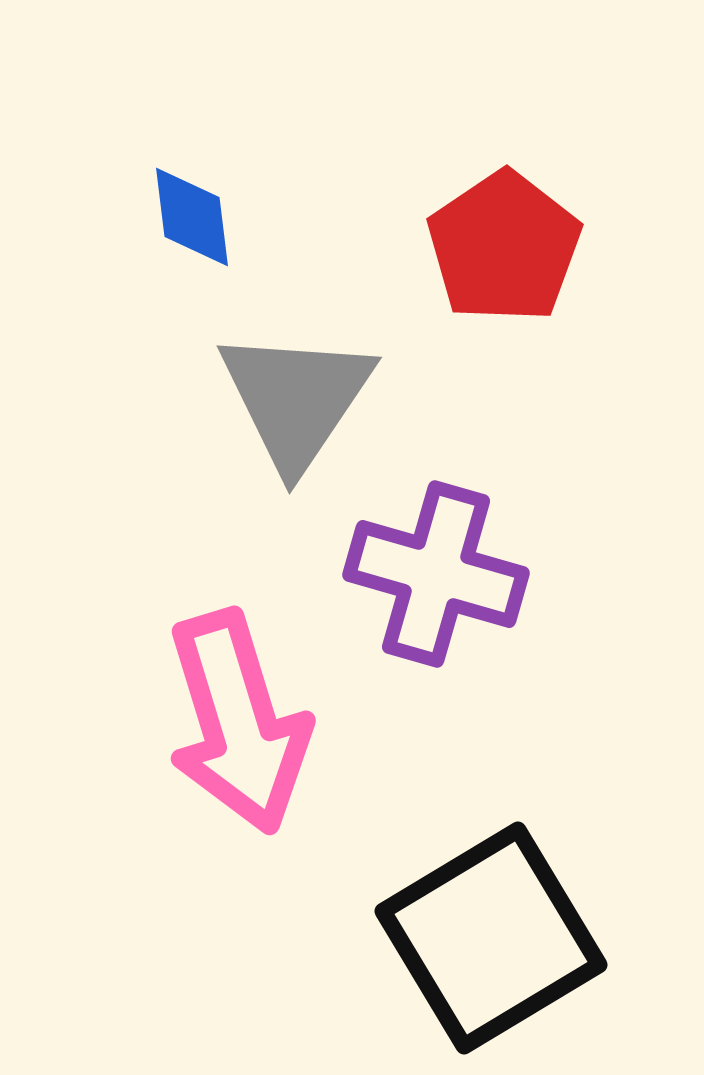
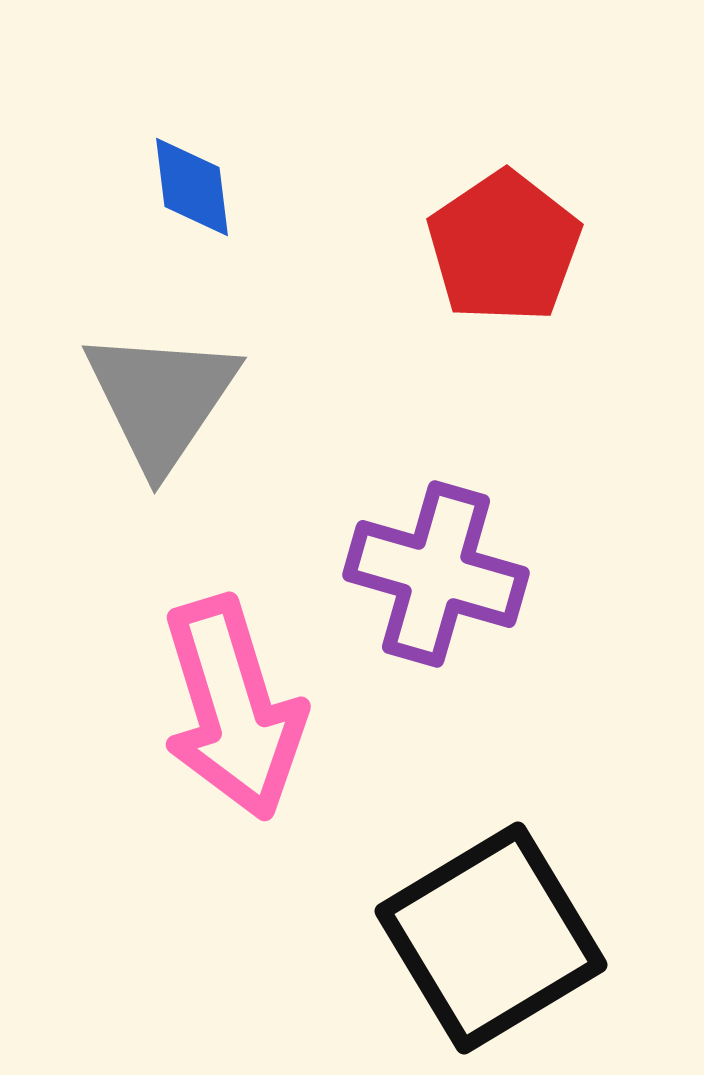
blue diamond: moved 30 px up
gray triangle: moved 135 px left
pink arrow: moved 5 px left, 14 px up
